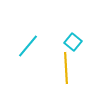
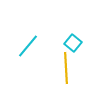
cyan square: moved 1 px down
